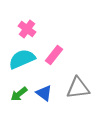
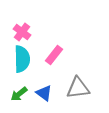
pink cross: moved 5 px left, 3 px down
cyan semicircle: rotated 112 degrees clockwise
